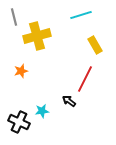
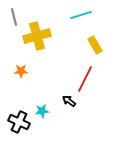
orange star: rotated 16 degrees clockwise
